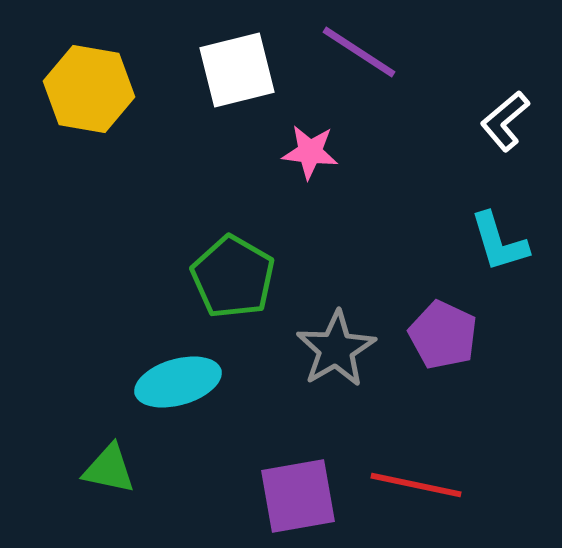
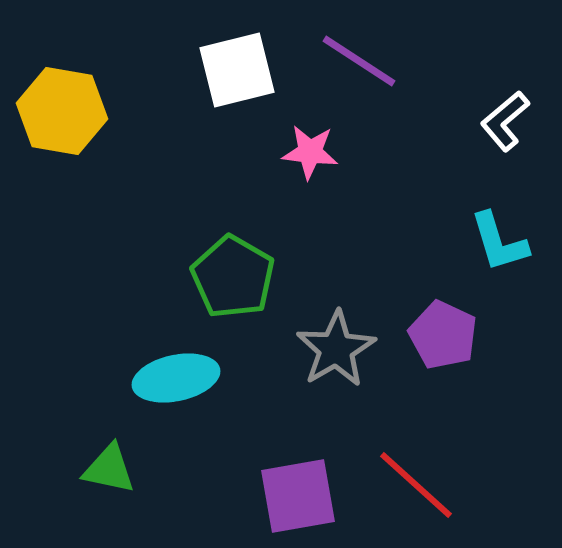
purple line: moved 9 px down
yellow hexagon: moved 27 px left, 22 px down
cyan ellipse: moved 2 px left, 4 px up; rotated 4 degrees clockwise
red line: rotated 30 degrees clockwise
